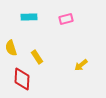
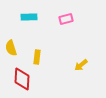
yellow rectangle: rotated 40 degrees clockwise
